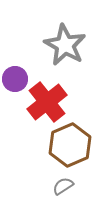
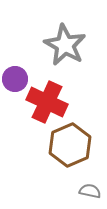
red cross: rotated 27 degrees counterclockwise
gray semicircle: moved 27 px right, 5 px down; rotated 45 degrees clockwise
